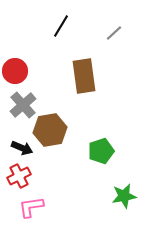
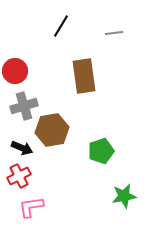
gray line: rotated 36 degrees clockwise
gray cross: moved 1 px right, 1 px down; rotated 24 degrees clockwise
brown hexagon: moved 2 px right
